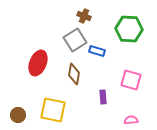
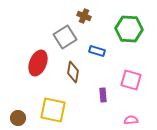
gray square: moved 10 px left, 3 px up
brown diamond: moved 1 px left, 2 px up
purple rectangle: moved 2 px up
brown circle: moved 3 px down
